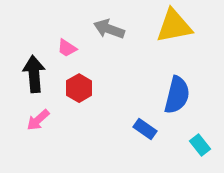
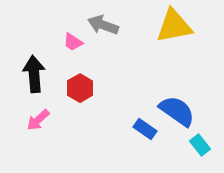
gray arrow: moved 6 px left, 4 px up
pink trapezoid: moved 6 px right, 6 px up
red hexagon: moved 1 px right
blue semicircle: moved 16 px down; rotated 69 degrees counterclockwise
